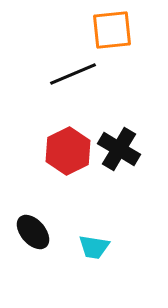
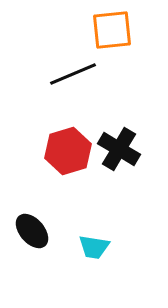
red hexagon: rotated 9 degrees clockwise
black ellipse: moved 1 px left, 1 px up
